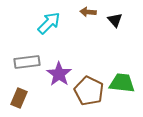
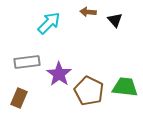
green trapezoid: moved 3 px right, 4 px down
